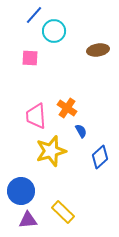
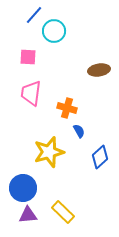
brown ellipse: moved 1 px right, 20 px down
pink square: moved 2 px left, 1 px up
orange cross: rotated 18 degrees counterclockwise
pink trapezoid: moved 5 px left, 23 px up; rotated 12 degrees clockwise
blue semicircle: moved 2 px left
yellow star: moved 2 px left, 1 px down
blue circle: moved 2 px right, 3 px up
purple triangle: moved 5 px up
